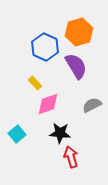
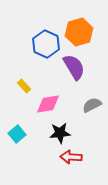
blue hexagon: moved 1 px right, 3 px up
purple semicircle: moved 2 px left, 1 px down
yellow rectangle: moved 11 px left, 3 px down
pink diamond: rotated 10 degrees clockwise
black star: rotated 10 degrees counterclockwise
red arrow: rotated 70 degrees counterclockwise
